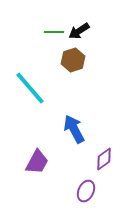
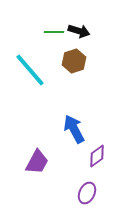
black arrow: rotated 130 degrees counterclockwise
brown hexagon: moved 1 px right, 1 px down
cyan line: moved 18 px up
purple diamond: moved 7 px left, 3 px up
purple ellipse: moved 1 px right, 2 px down
